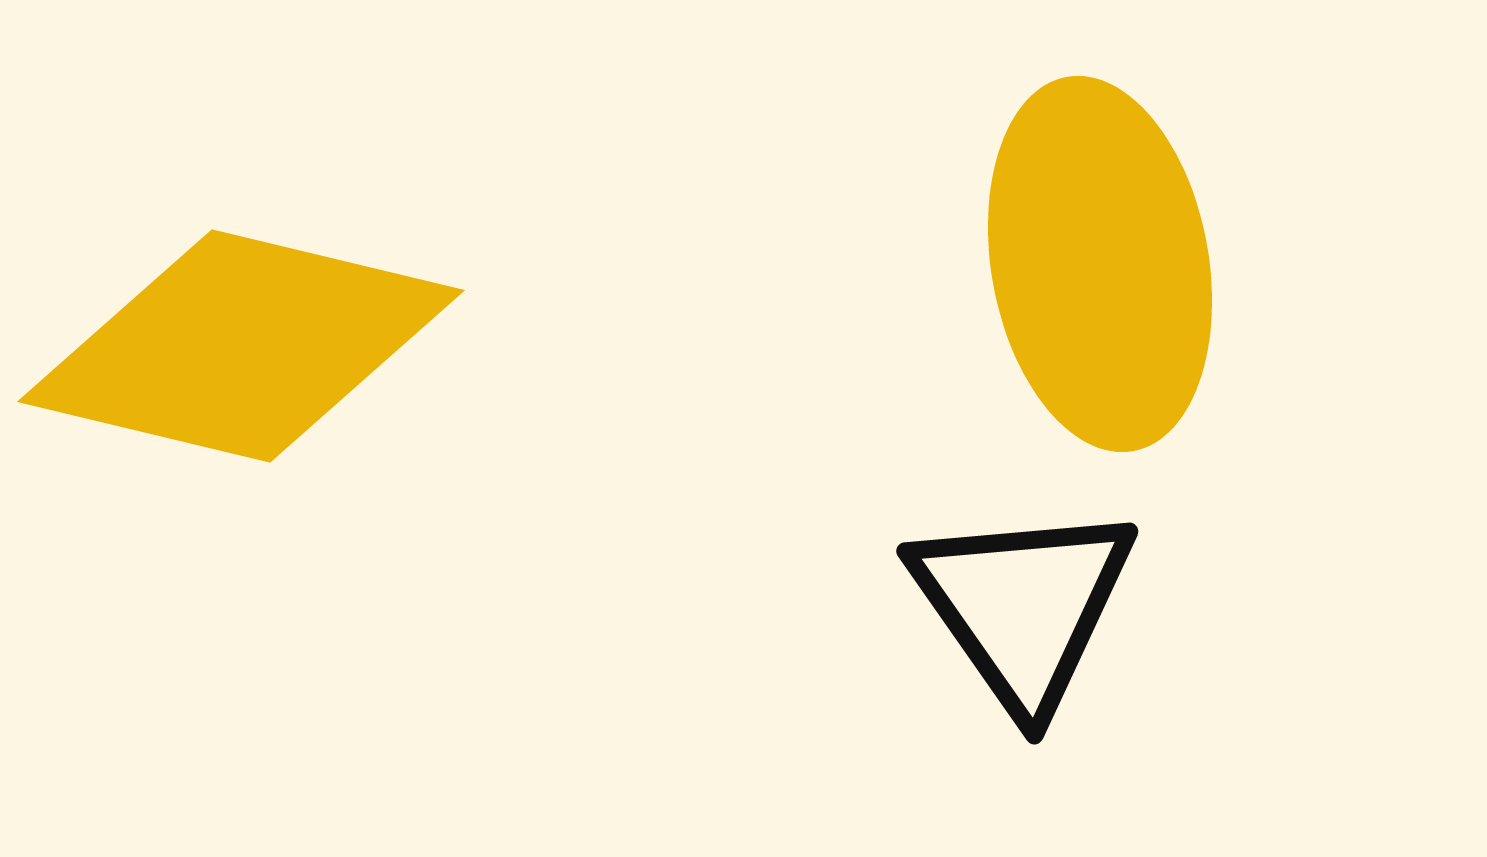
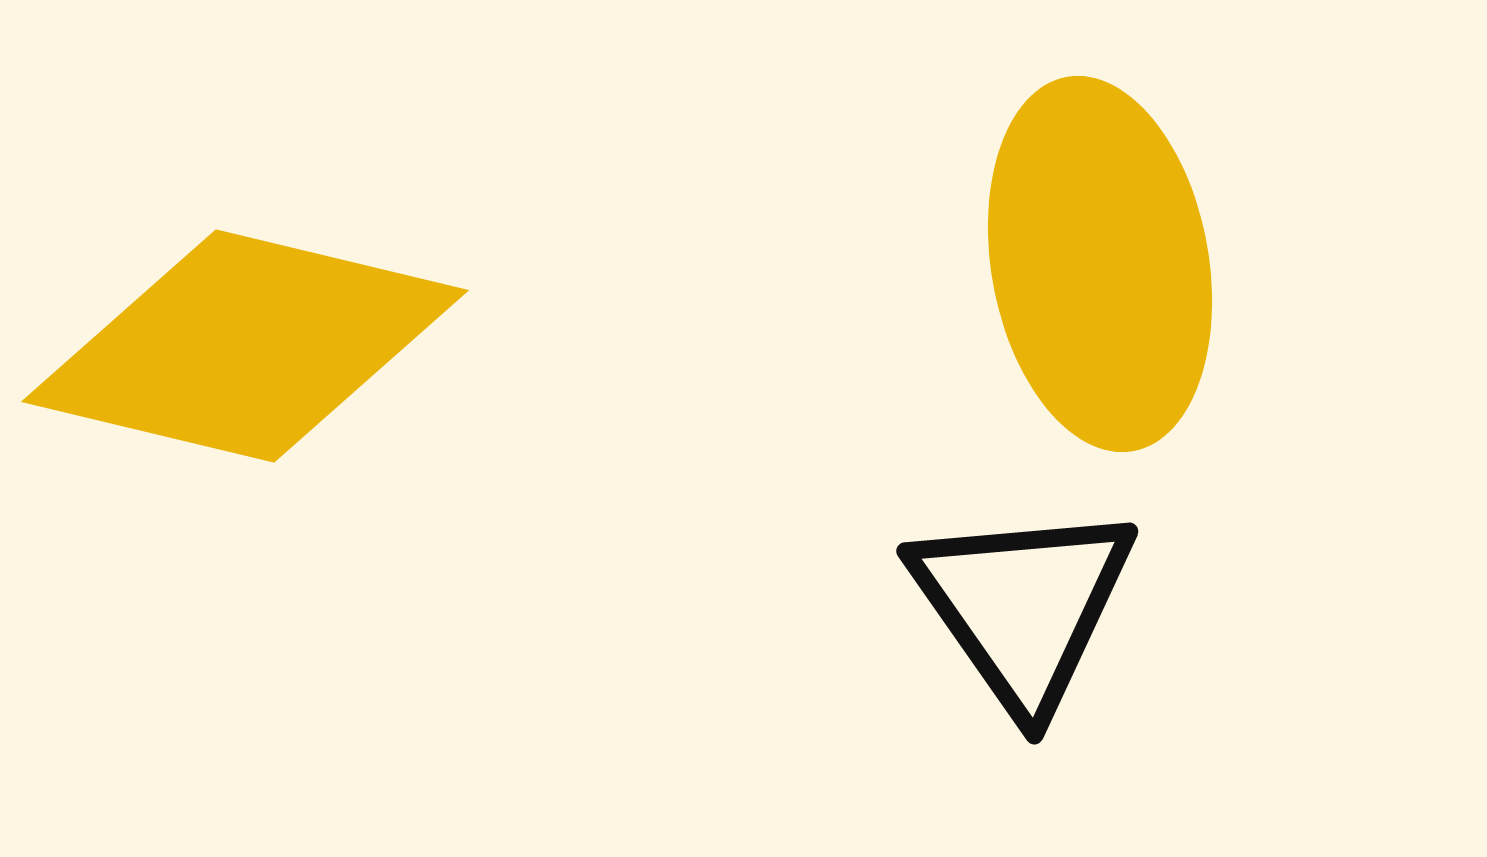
yellow diamond: moved 4 px right
